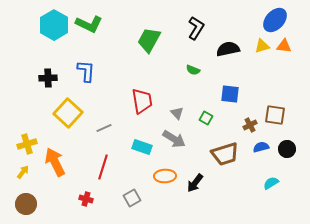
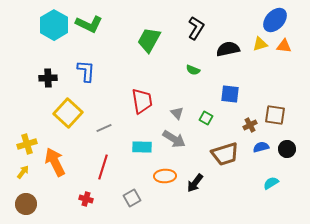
yellow triangle: moved 2 px left, 2 px up
cyan rectangle: rotated 18 degrees counterclockwise
